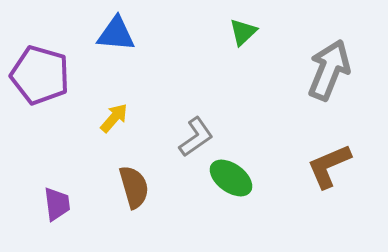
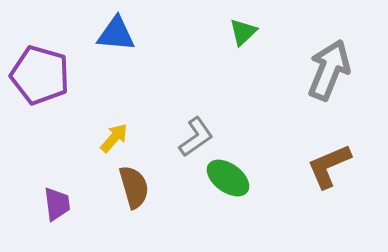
yellow arrow: moved 20 px down
green ellipse: moved 3 px left
